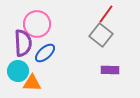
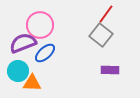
pink circle: moved 3 px right, 1 px down
purple semicircle: rotated 108 degrees counterclockwise
